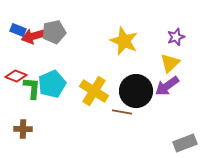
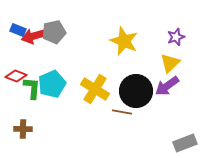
yellow cross: moved 1 px right, 2 px up
